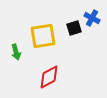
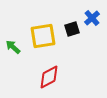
blue cross: rotated 21 degrees clockwise
black square: moved 2 px left, 1 px down
green arrow: moved 3 px left, 5 px up; rotated 147 degrees clockwise
